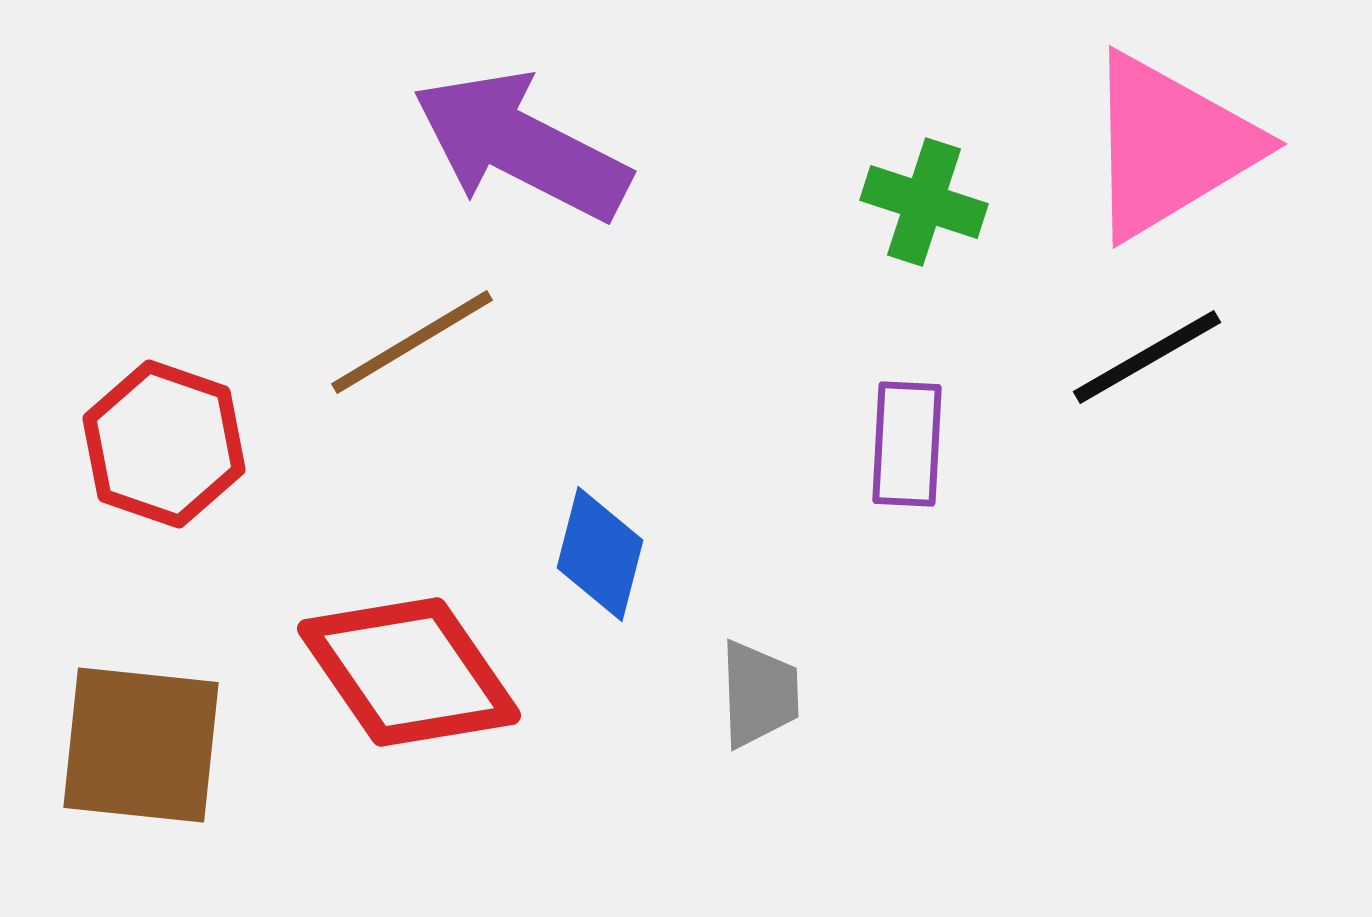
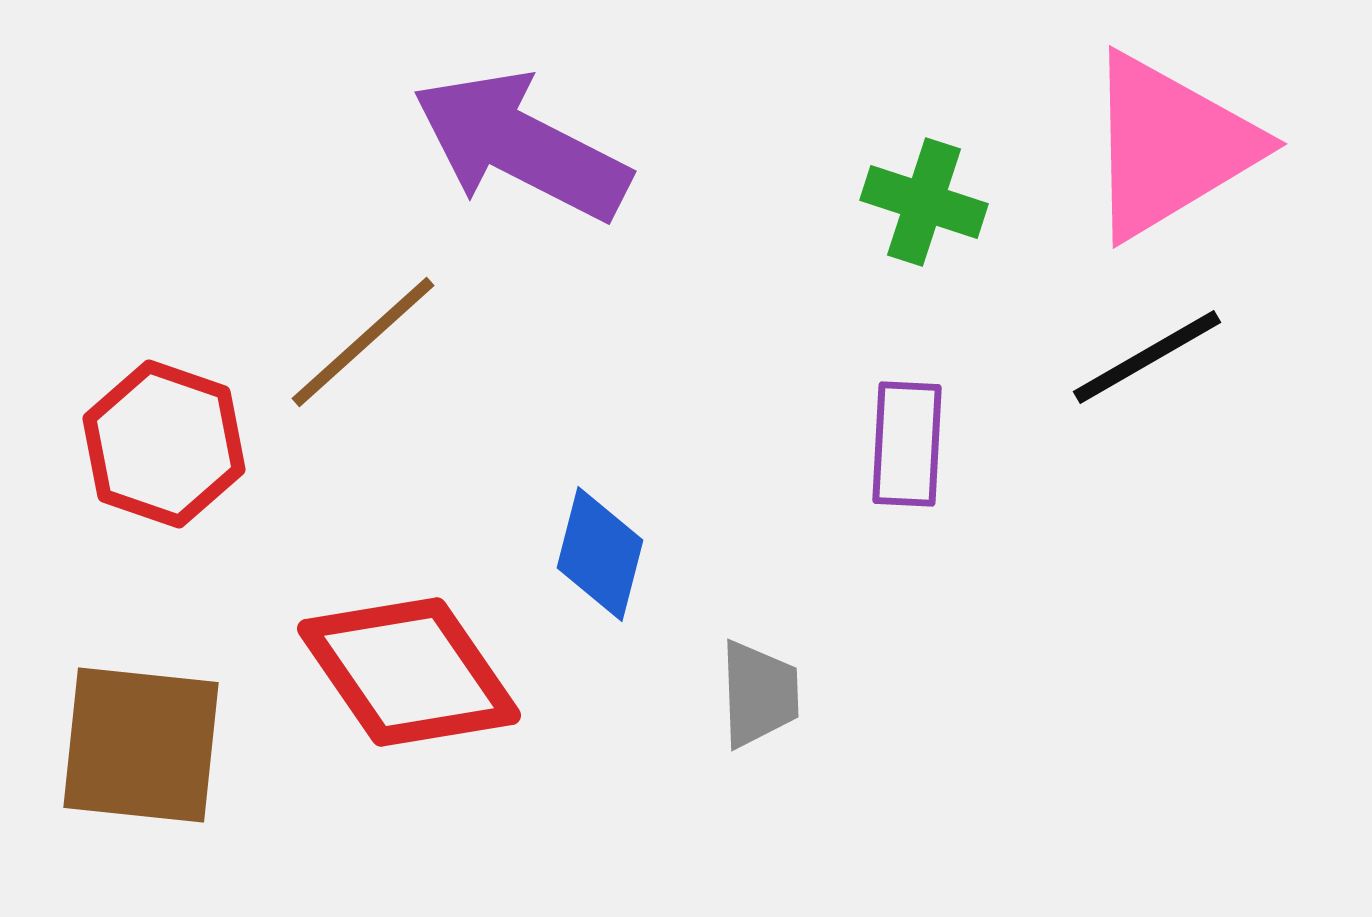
brown line: moved 49 px left; rotated 11 degrees counterclockwise
